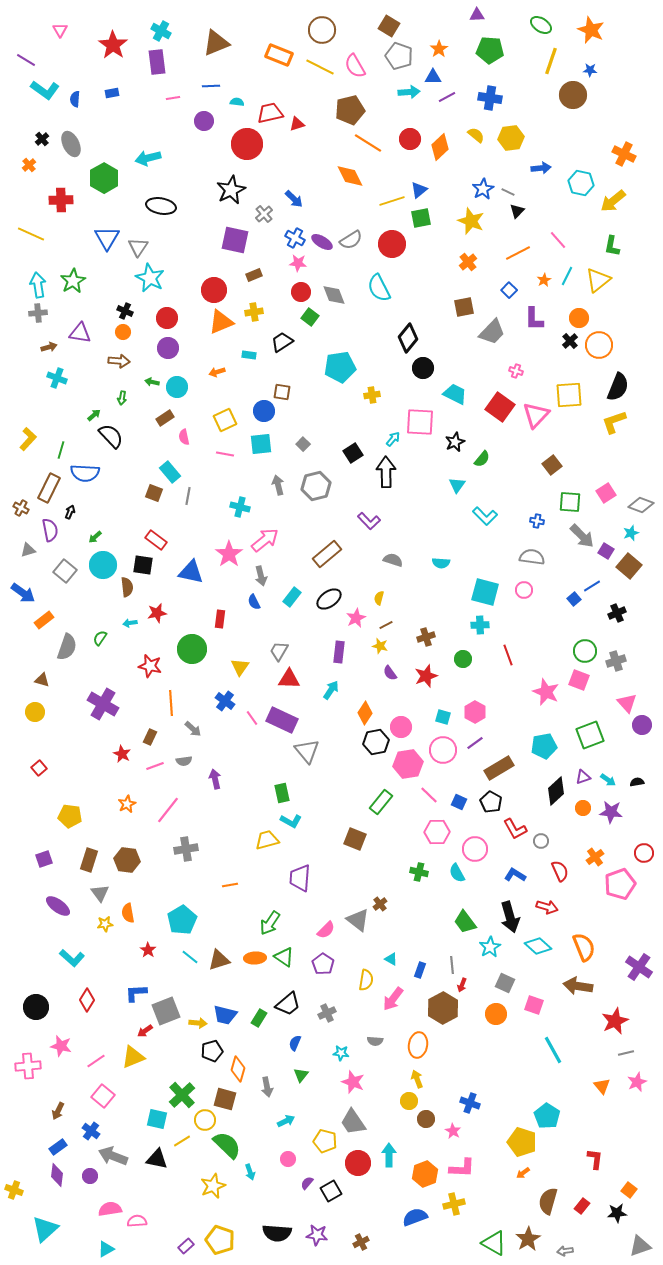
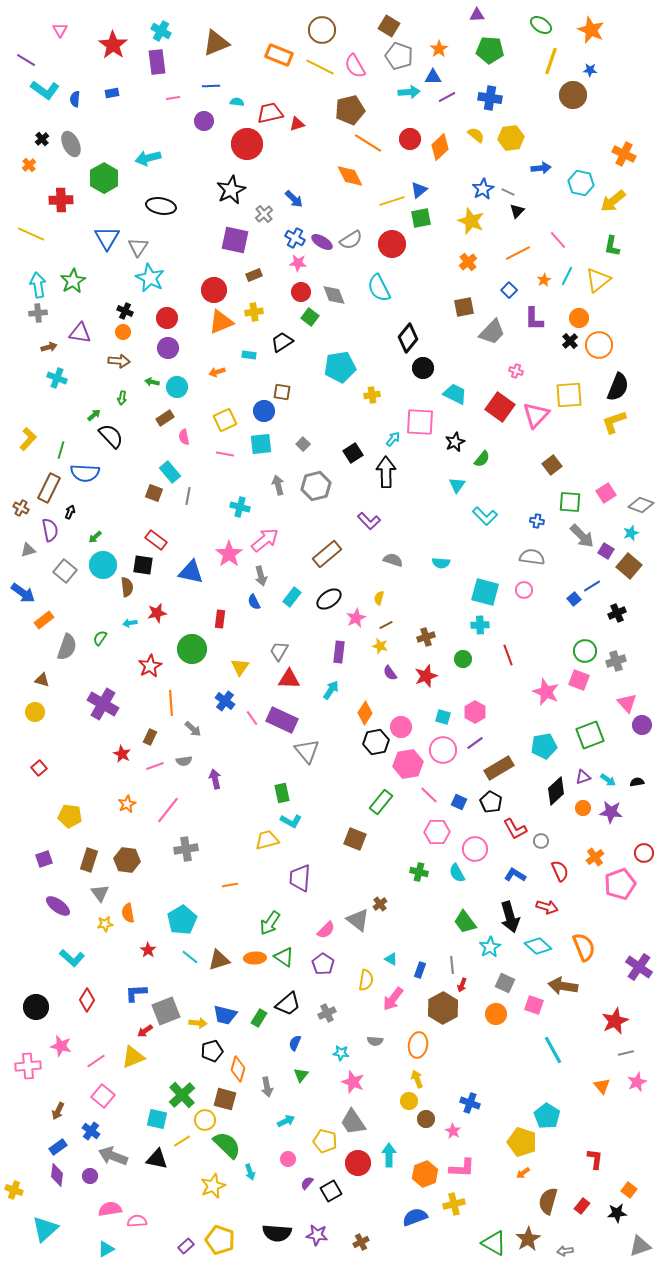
red star at (150, 666): rotated 30 degrees clockwise
brown arrow at (578, 986): moved 15 px left
